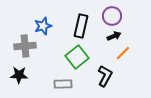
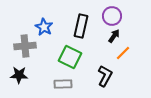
blue star: moved 1 px right, 1 px down; rotated 24 degrees counterclockwise
black arrow: rotated 32 degrees counterclockwise
green square: moved 7 px left; rotated 25 degrees counterclockwise
